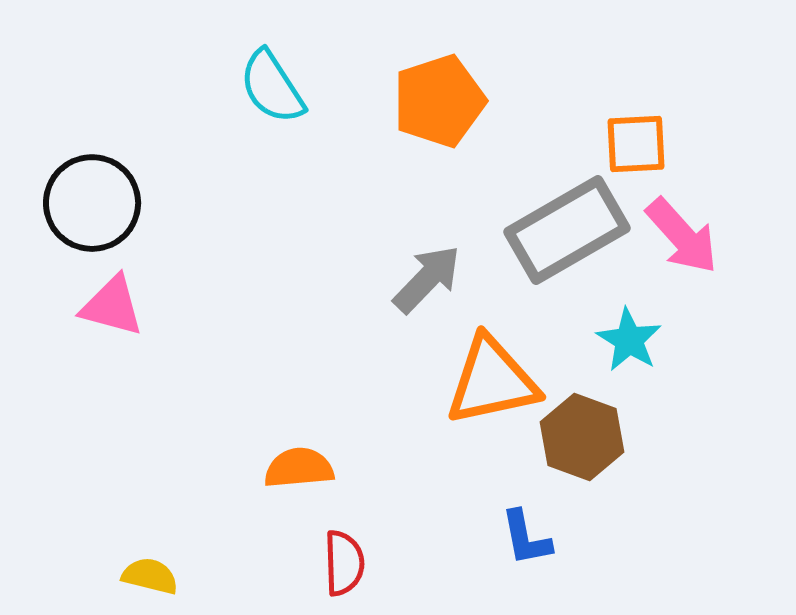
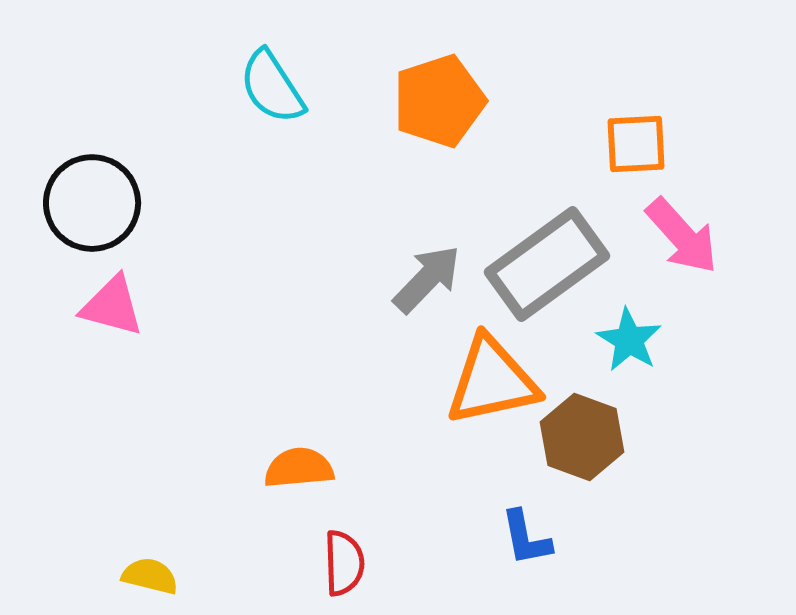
gray rectangle: moved 20 px left, 34 px down; rotated 6 degrees counterclockwise
